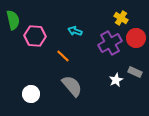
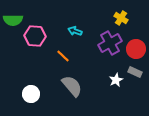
green semicircle: rotated 102 degrees clockwise
red circle: moved 11 px down
